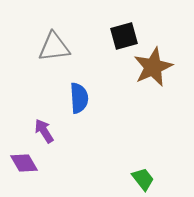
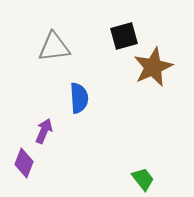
purple arrow: rotated 55 degrees clockwise
purple diamond: rotated 52 degrees clockwise
